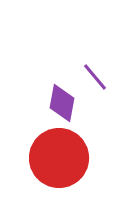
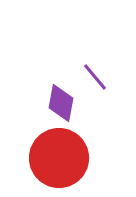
purple diamond: moved 1 px left
